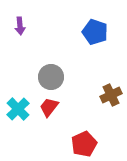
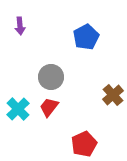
blue pentagon: moved 9 px left, 5 px down; rotated 25 degrees clockwise
brown cross: moved 2 px right; rotated 15 degrees counterclockwise
